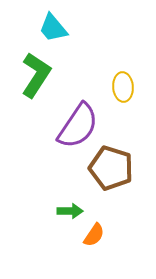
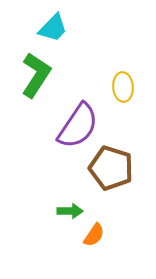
cyan trapezoid: rotated 96 degrees counterclockwise
